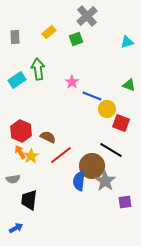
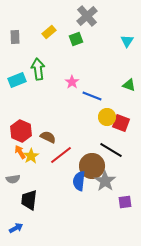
cyan triangle: moved 1 px up; rotated 40 degrees counterclockwise
cyan rectangle: rotated 12 degrees clockwise
yellow circle: moved 8 px down
